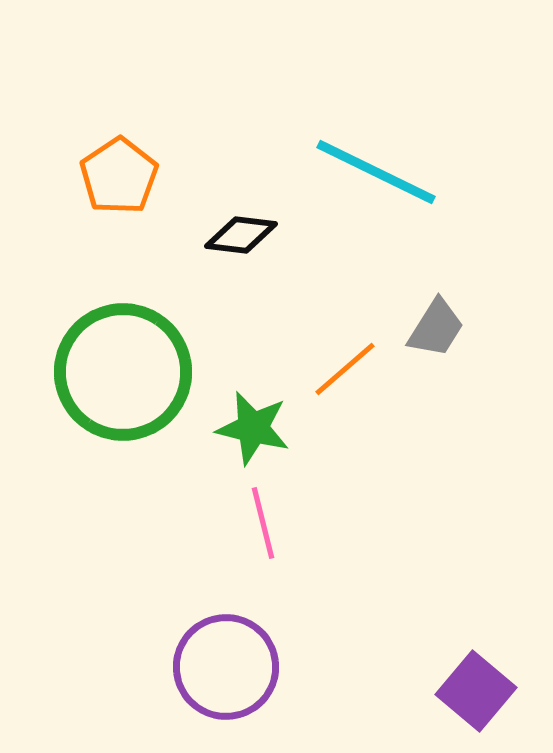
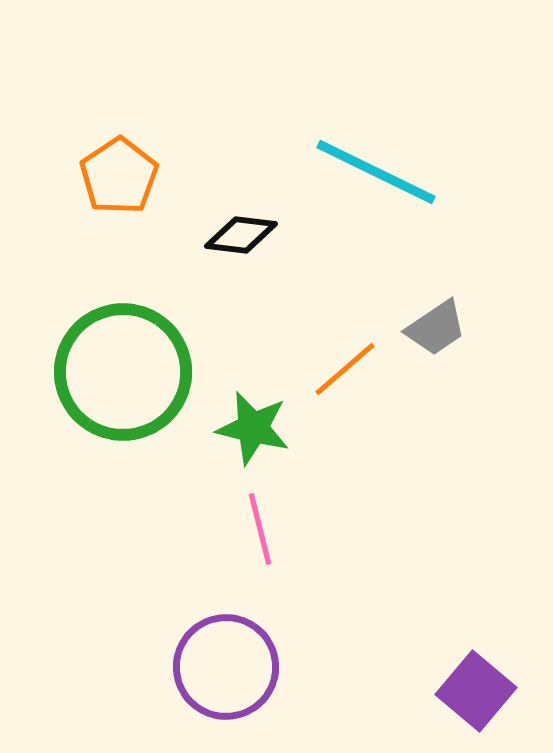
gray trapezoid: rotated 24 degrees clockwise
pink line: moved 3 px left, 6 px down
